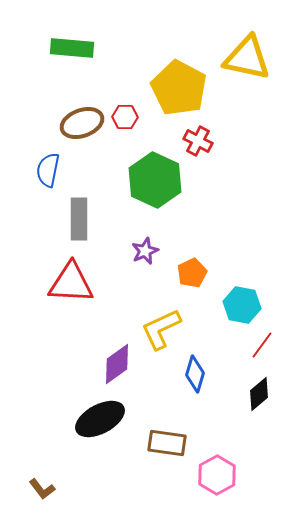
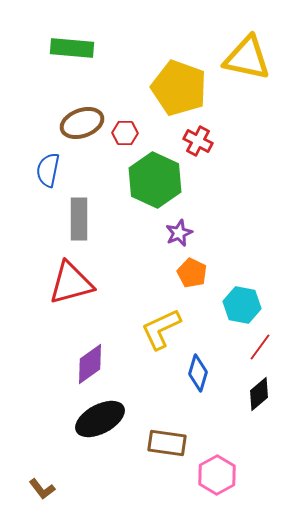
yellow pentagon: rotated 8 degrees counterclockwise
red hexagon: moved 16 px down
purple star: moved 34 px right, 18 px up
orange pentagon: rotated 20 degrees counterclockwise
red triangle: rotated 18 degrees counterclockwise
red line: moved 2 px left, 2 px down
purple diamond: moved 27 px left
blue diamond: moved 3 px right, 1 px up
